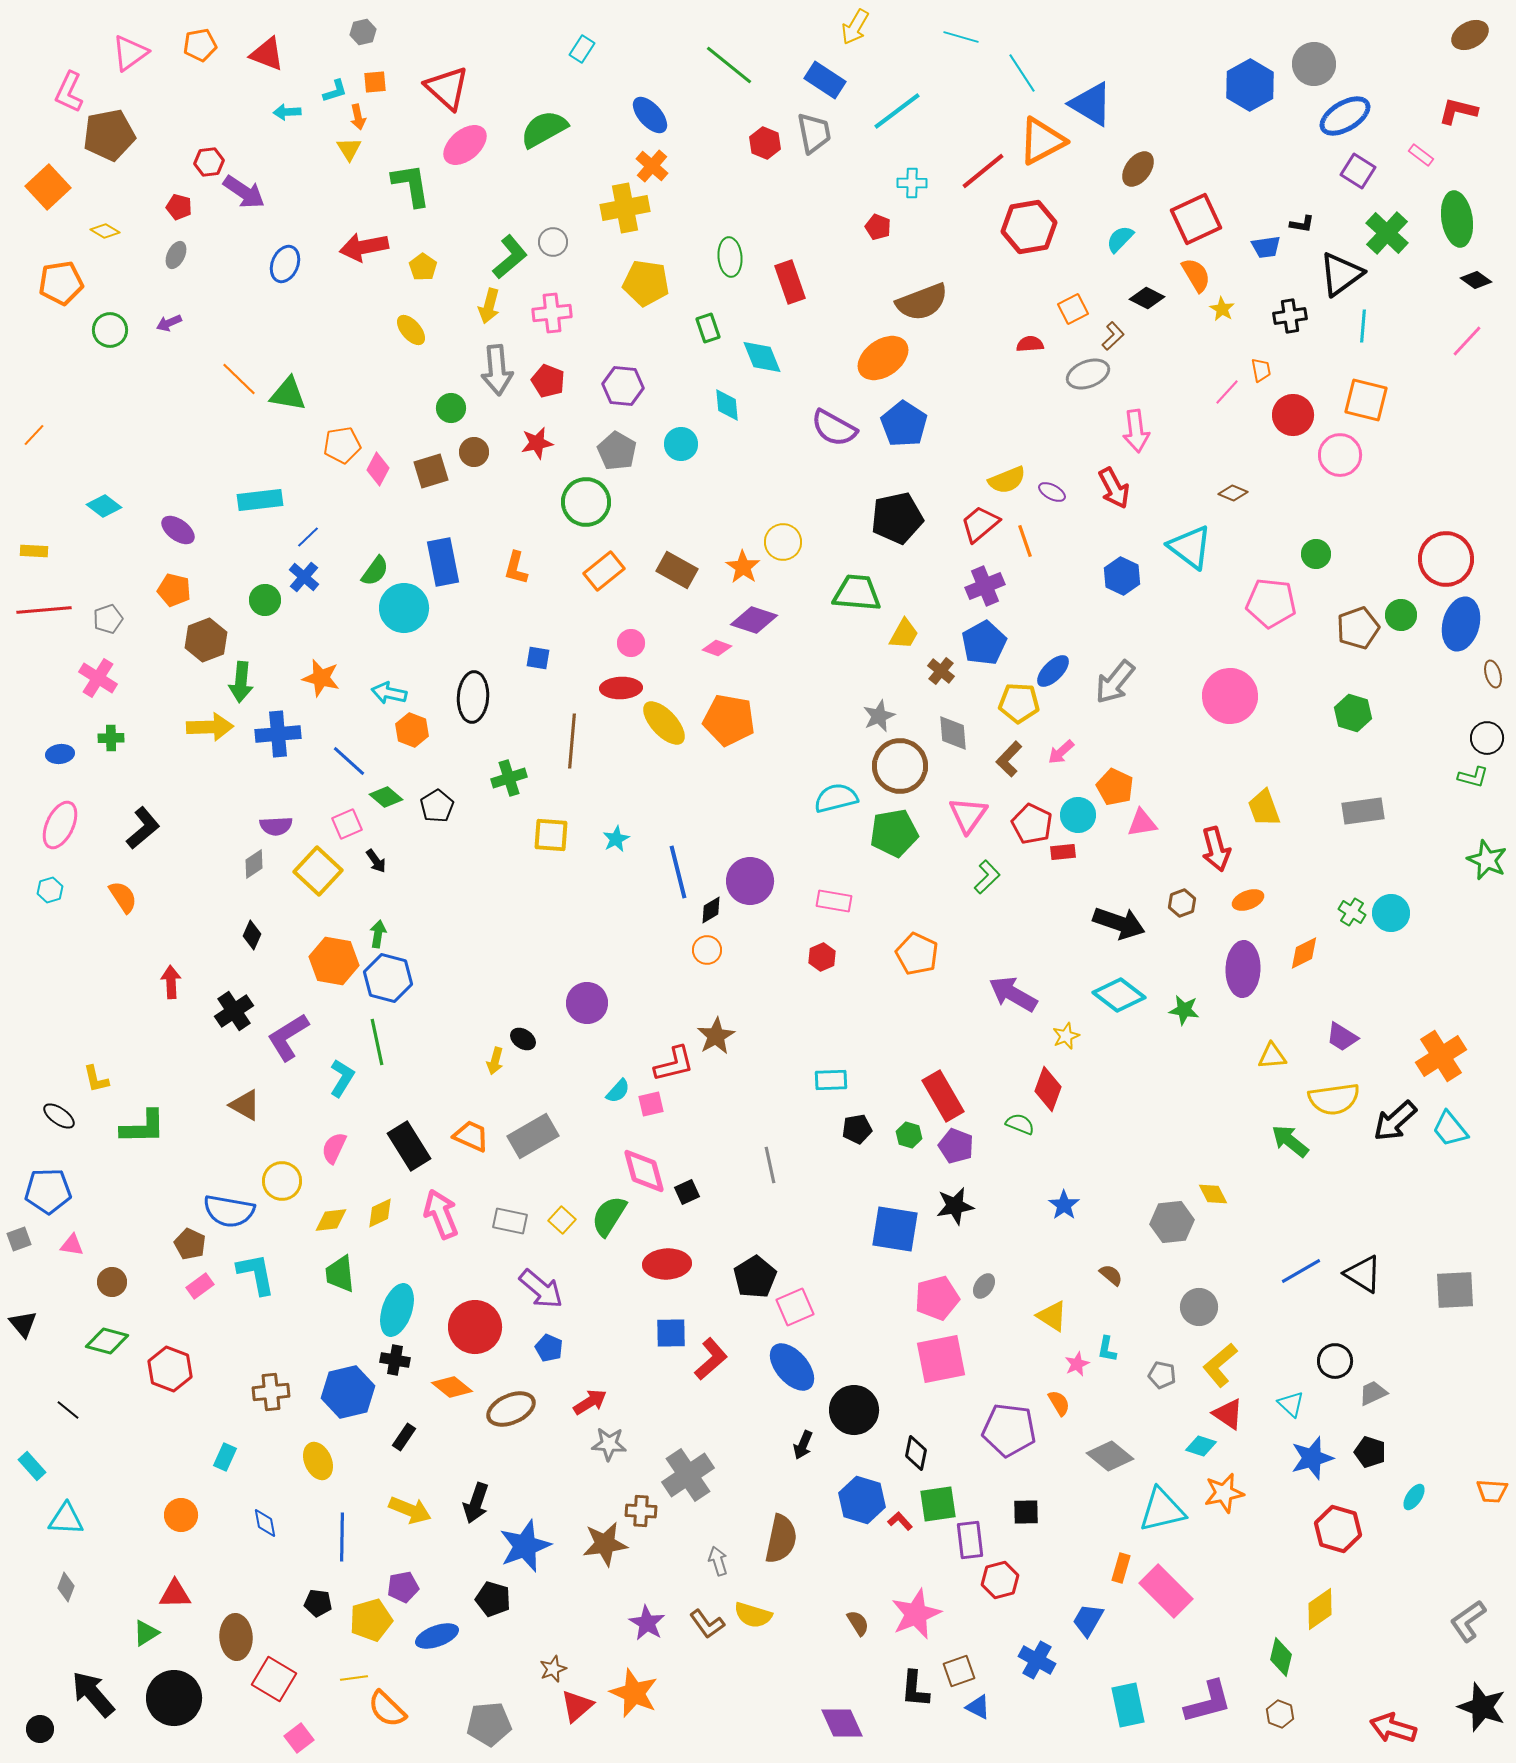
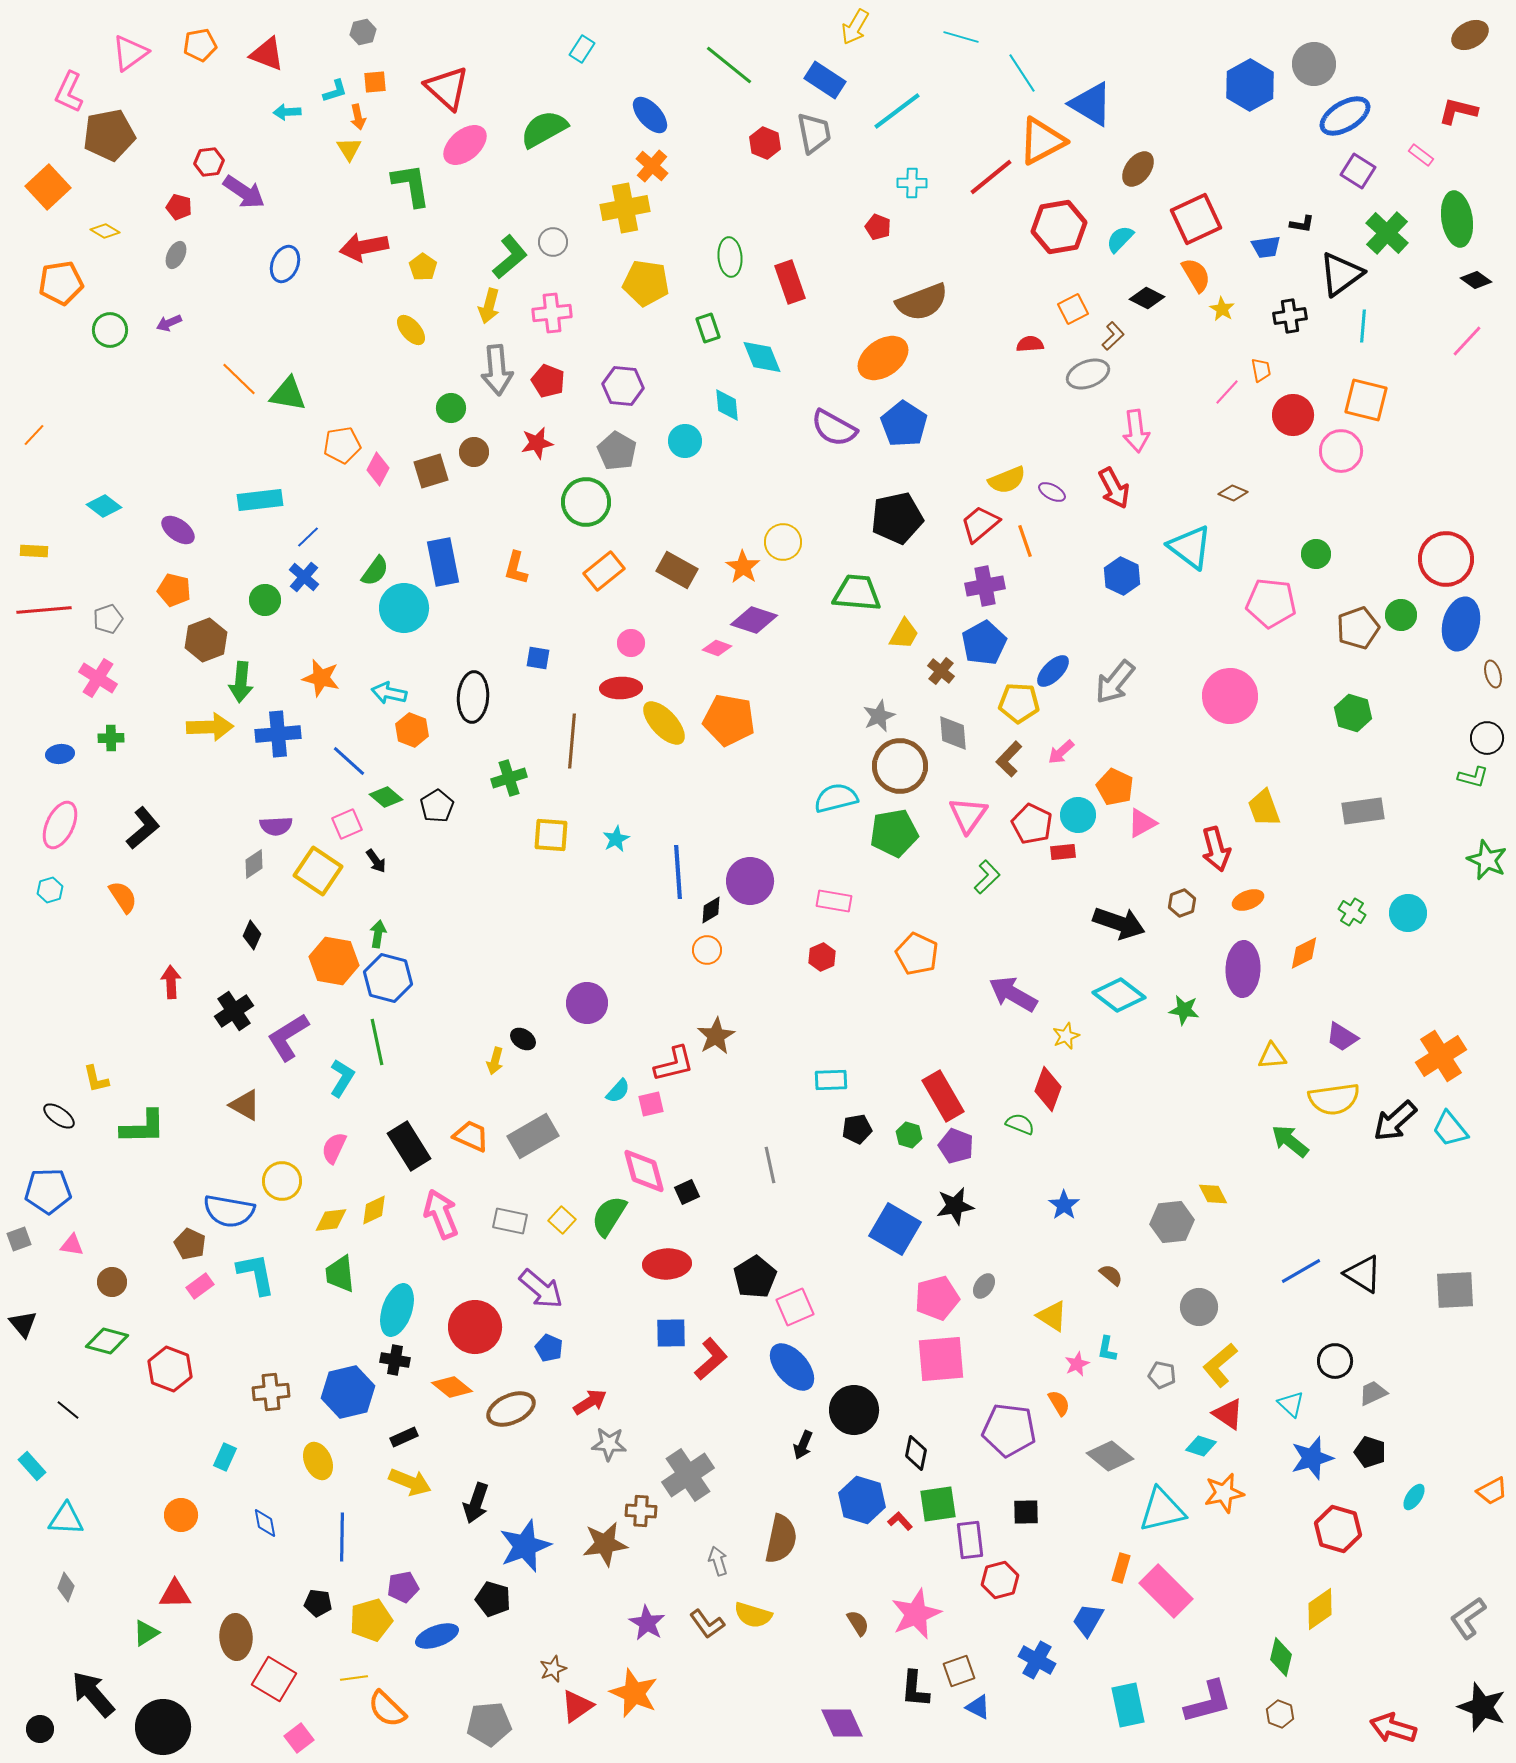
red line at (983, 171): moved 8 px right, 6 px down
red hexagon at (1029, 227): moved 30 px right
cyan circle at (681, 444): moved 4 px right, 3 px up
pink circle at (1340, 455): moved 1 px right, 4 px up
purple cross at (985, 586): rotated 12 degrees clockwise
pink triangle at (1142, 823): rotated 20 degrees counterclockwise
yellow square at (318, 871): rotated 9 degrees counterclockwise
blue line at (678, 872): rotated 10 degrees clockwise
cyan circle at (1391, 913): moved 17 px right
yellow diamond at (380, 1213): moved 6 px left, 3 px up
blue square at (895, 1229): rotated 21 degrees clockwise
pink square at (941, 1359): rotated 6 degrees clockwise
black rectangle at (404, 1437): rotated 32 degrees clockwise
orange trapezoid at (1492, 1491): rotated 32 degrees counterclockwise
yellow arrow at (410, 1510): moved 28 px up
gray L-shape at (1468, 1621): moved 3 px up
black circle at (174, 1698): moved 11 px left, 29 px down
red triangle at (577, 1706): rotated 6 degrees clockwise
